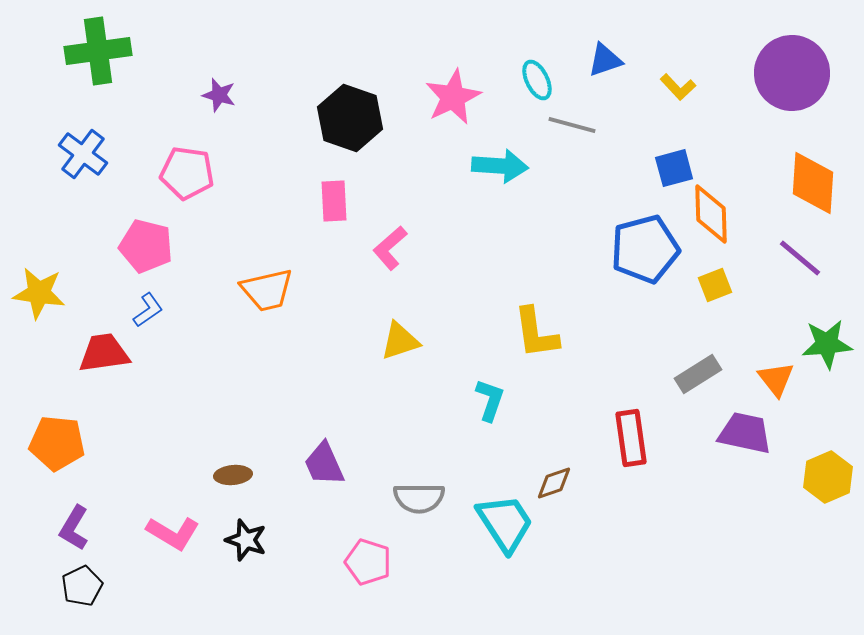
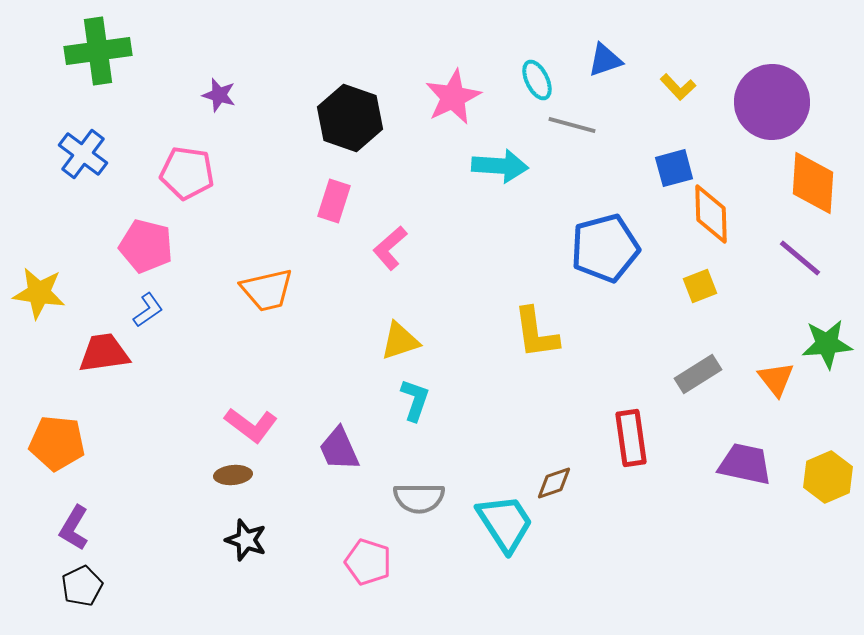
purple circle at (792, 73): moved 20 px left, 29 px down
pink rectangle at (334, 201): rotated 21 degrees clockwise
blue pentagon at (645, 249): moved 40 px left, 1 px up
yellow square at (715, 285): moved 15 px left, 1 px down
cyan L-shape at (490, 400): moved 75 px left
purple trapezoid at (745, 433): moved 31 px down
purple trapezoid at (324, 464): moved 15 px right, 15 px up
pink L-shape at (173, 533): moved 78 px right, 108 px up; rotated 6 degrees clockwise
